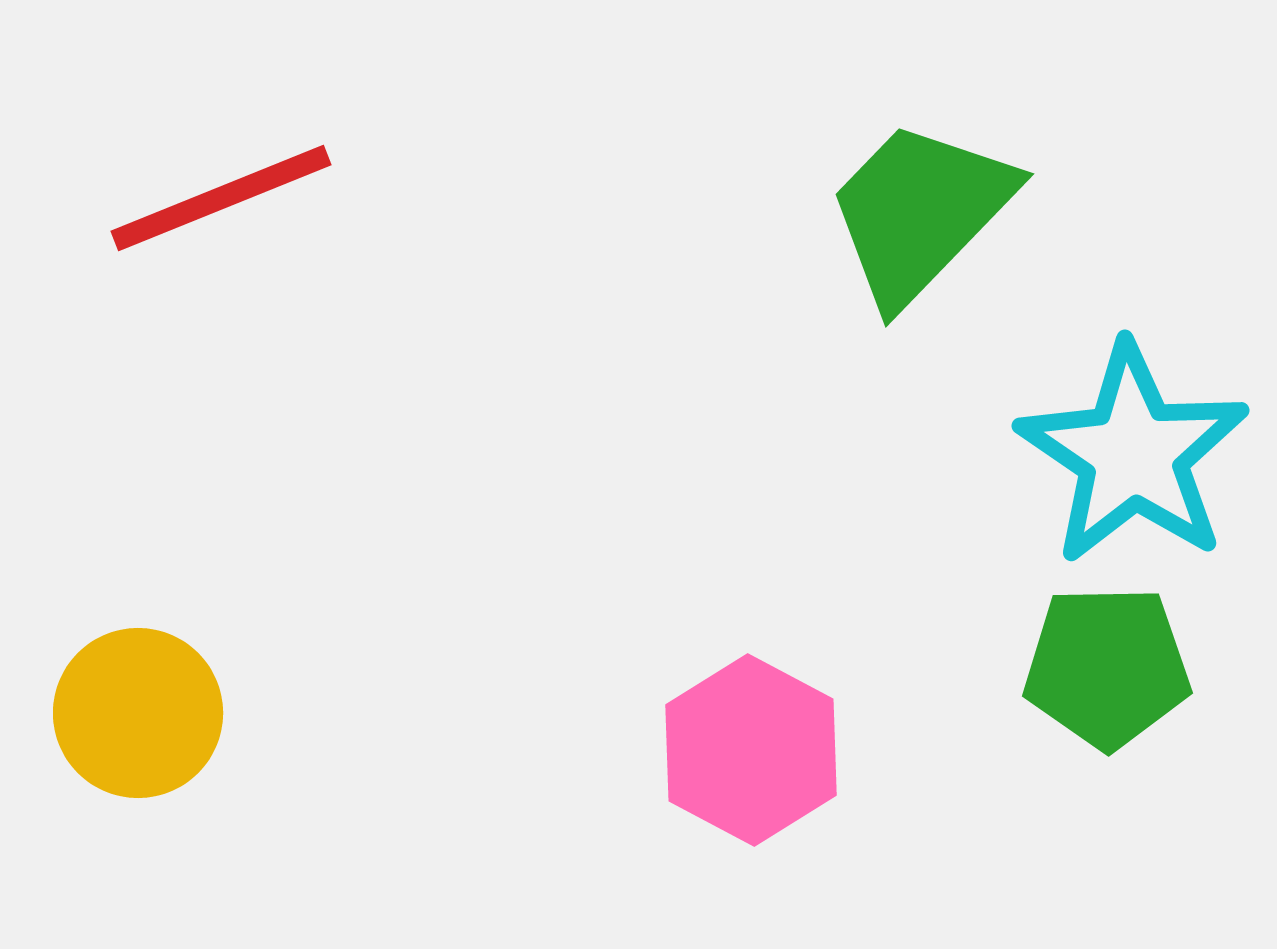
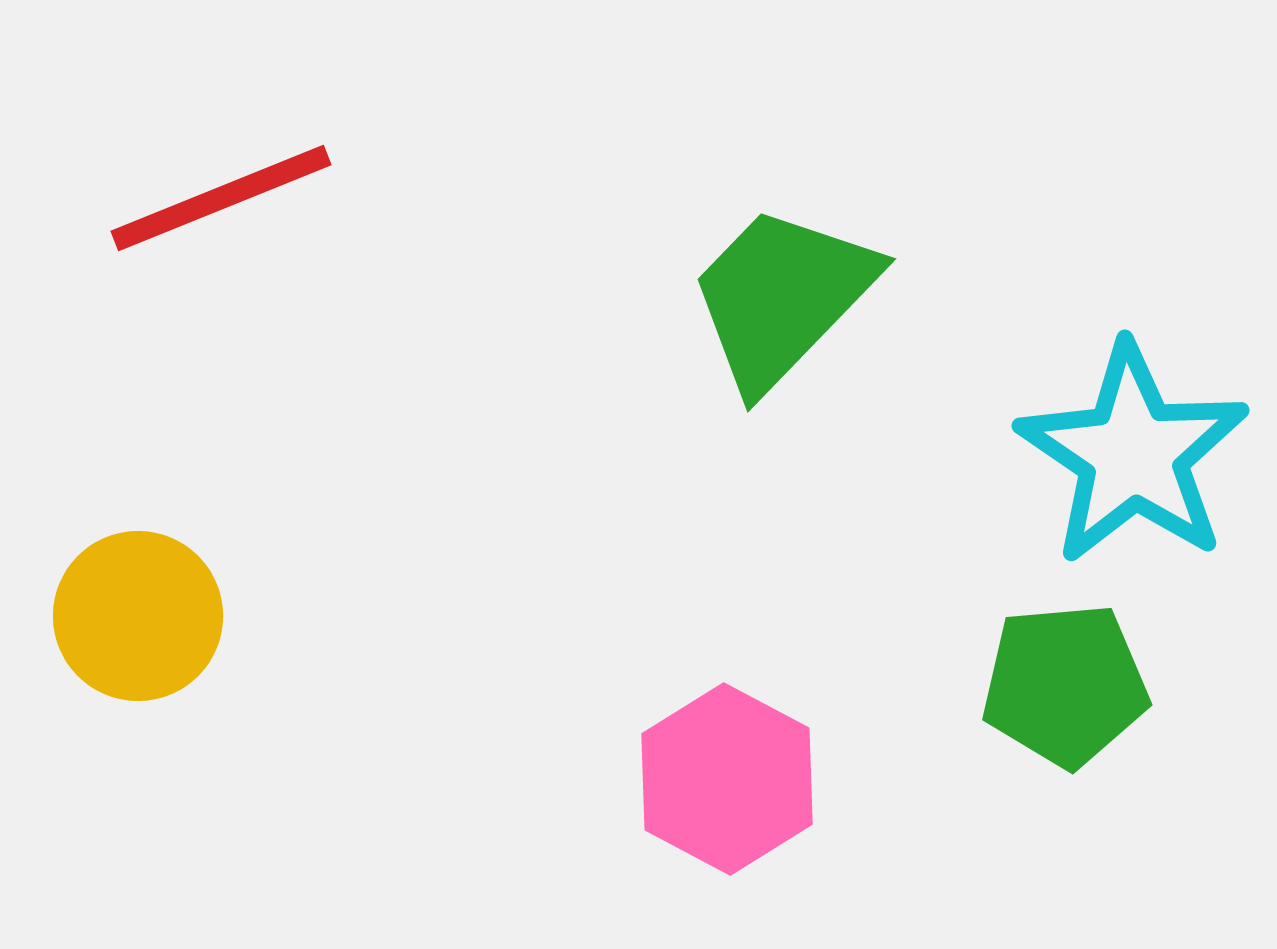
green trapezoid: moved 138 px left, 85 px down
green pentagon: moved 42 px left, 18 px down; rotated 4 degrees counterclockwise
yellow circle: moved 97 px up
pink hexagon: moved 24 px left, 29 px down
